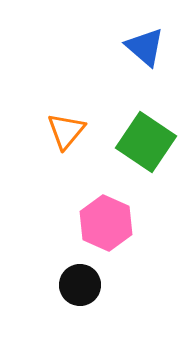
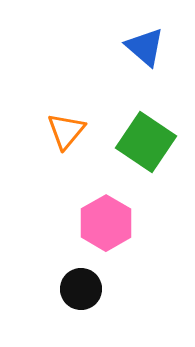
pink hexagon: rotated 6 degrees clockwise
black circle: moved 1 px right, 4 px down
